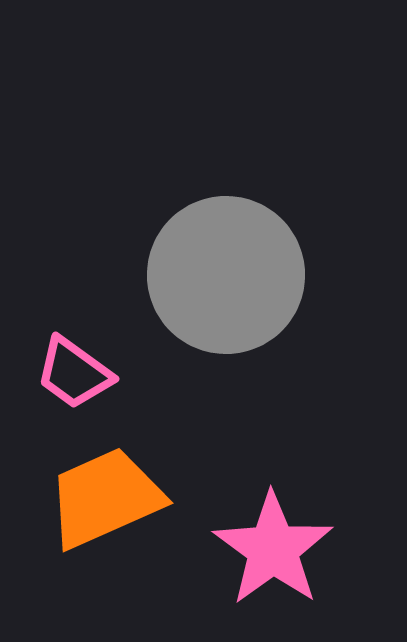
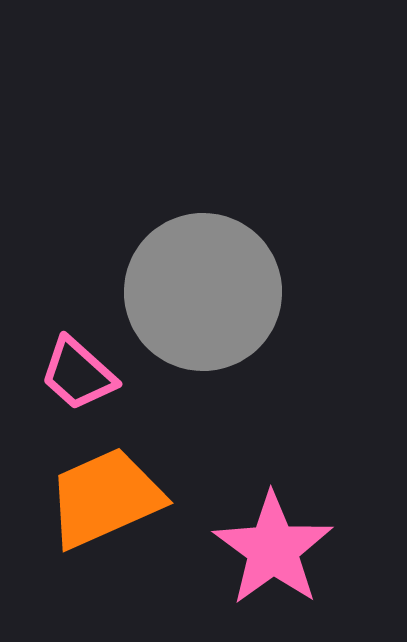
gray circle: moved 23 px left, 17 px down
pink trapezoid: moved 4 px right, 1 px down; rotated 6 degrees clockwise
